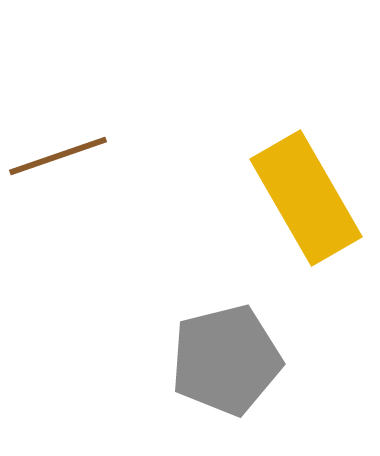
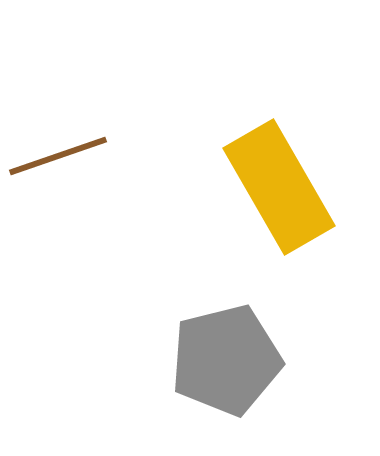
yellow rectangle: moved 27 px left, 11 px up
